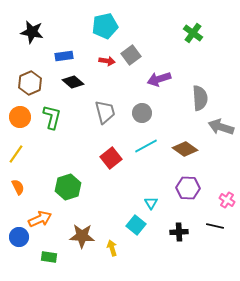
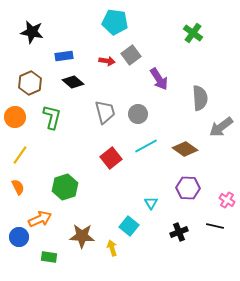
cyan pentagon: moved 10 px right, 4 px up; rotated 20 degrees clockwise
purple arrow: rotated 105 degrees counterclockwise
gray circle: moved 4 px left, 1 px down
orange circle: moved 5 px left
gray arrow: rotated 55 degrees counterclockwise
yellow line: moved 4 px right, 1 px down
green hexagon: moved 3 px left
cyan square: moved 7 px left, 1 px down
black cross: rotated 18 degrees counterclockwise
